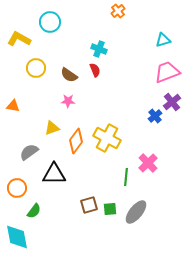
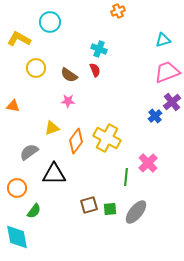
orange cross: rotated 16 degrees clockwise
